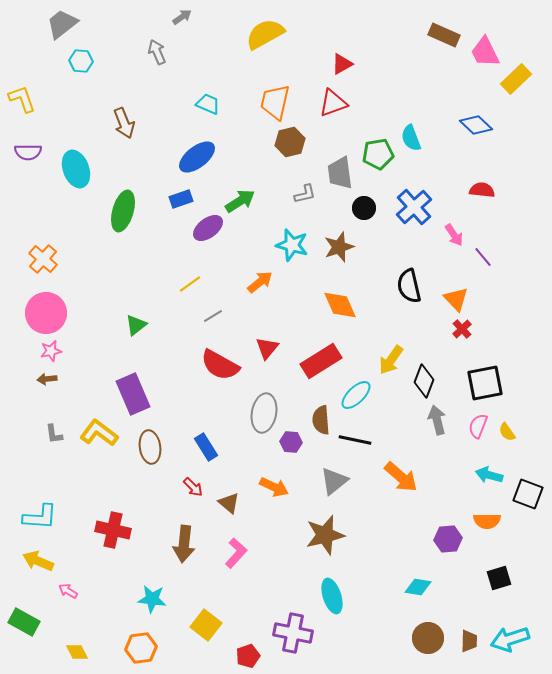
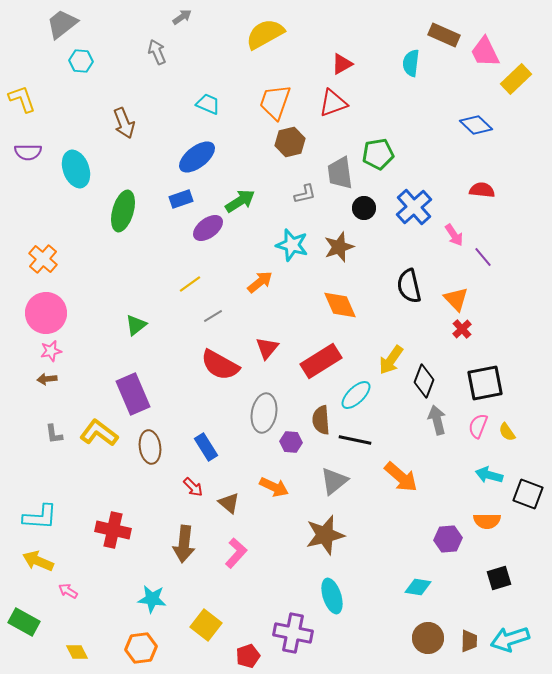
orange trapezoid at (275, 102): rotated 6 degrees clockwise
cyan semicircle at (411, 138): moved 75 px up; rotated 28 degrees clockwise
